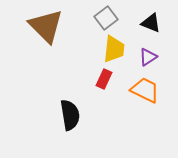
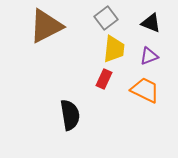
brown triangle: rotated 48 degrees clockwise
purple triangle: moved 1 px right, 1 px up; rotated 12 degrees clockwise
